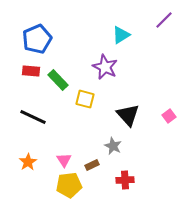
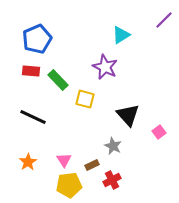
pink square: moved 10 px left, 16 px down
red cross: moved 13 px left; rotated 24 degrees counterclockwise
